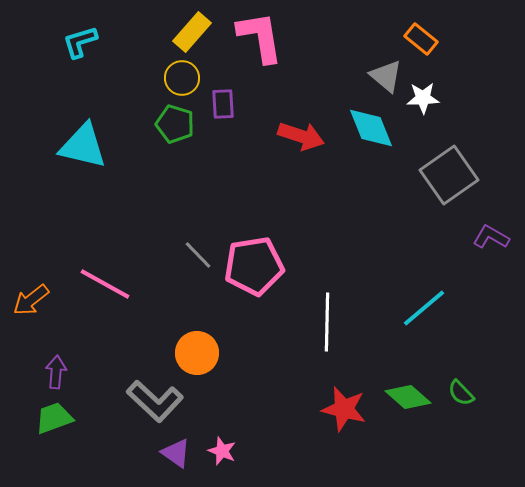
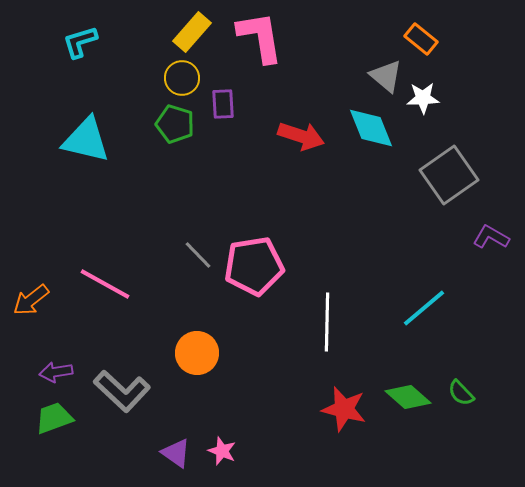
cyan triangle: moved 3 px right, 6 px up
purple arrow: rotated 104 degrees counterclockwise
gray L-shape: moved 33 px left, 10 px up
